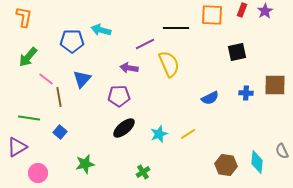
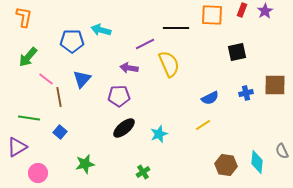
blue cross: rotated 16 degrees counterclockwise
yellow line: moved 15 px right, 9 px up
